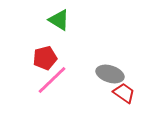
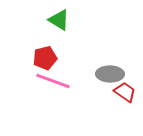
gray ellipse: rotated 16 degrees counterclockwise
pink line: moved 1 px right, 1 px down; rotated 64 degrees clockwise
red trapezoid: moved 1 px right, 1 px up
